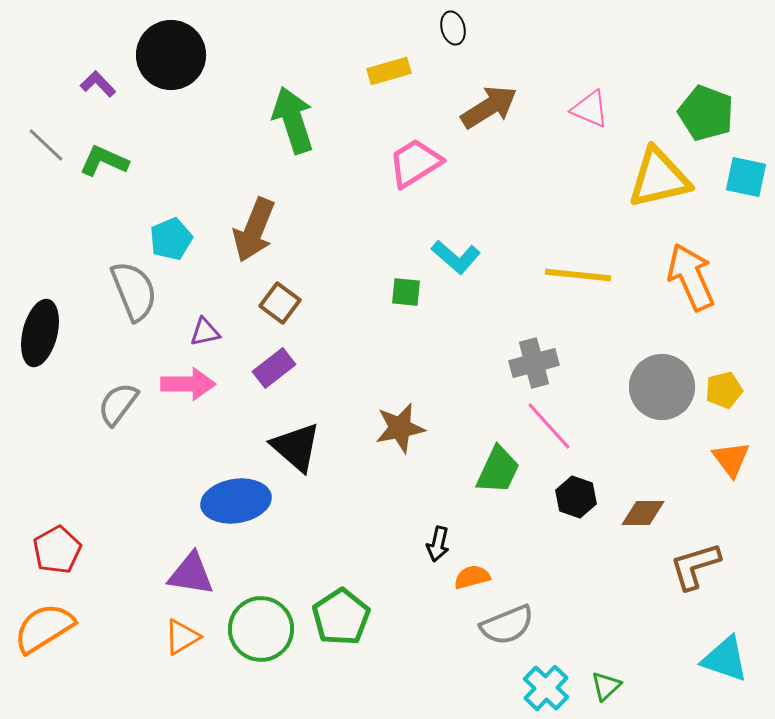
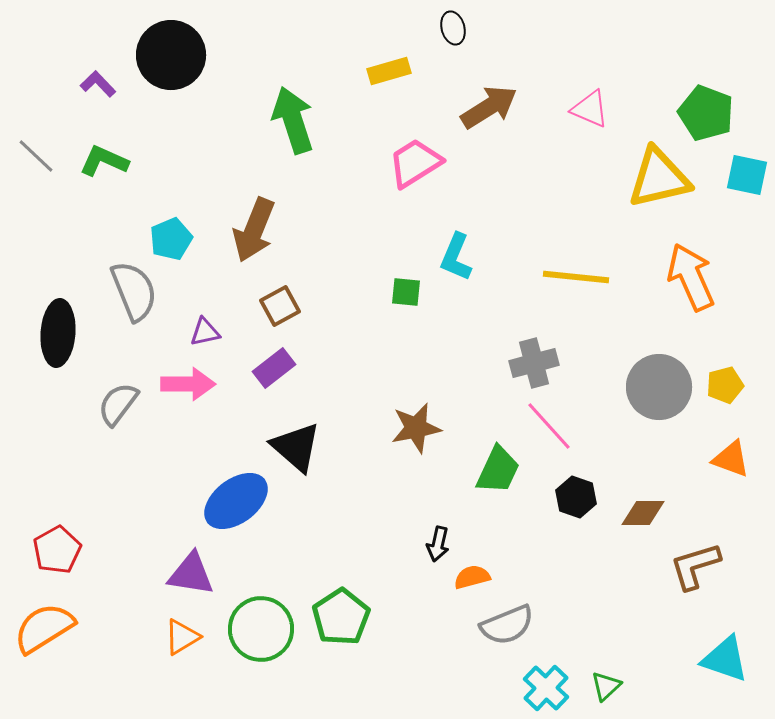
gray line at (46, 145): moved 10 px left, 11 px down
cyan square at (746, 177): moved 1 px right, 2 px up
cyan L-shape at (456, 257): rotated 72 degrees clockwise
yellow line at (578, 275): moved 2 px left, 2 px down
brown square at (280, 303): moved 3 px down; rotated 24 degrees clockwise
black ellipse at (40, 333): moved 18 px right; rotated 10 degrees counterclockwise
gray circle at (662, 387): moved 3 px left
yellow pentagon at (724, 390): moved 1 px right, 5 px up
brown star at (400, 428): moved 16 px right
orange triangle at (731, 459): rotated 33 degrees counterclockwise
blue ellipse at (236, 501): rotated 28 degrees counterclockwise
